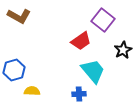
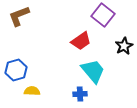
brown L-shape: rotated 130 degrees clockwise
purple square: moved 5 px up
black star: moved 1 px right, 4 px up
blue hexagon: moved 2 px right
blue cross: moved 1 px right
